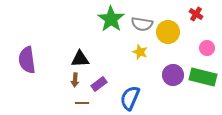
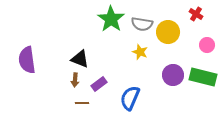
pink circle: moved 3 px up
black triangle: rotated 24 degrees clockwise
